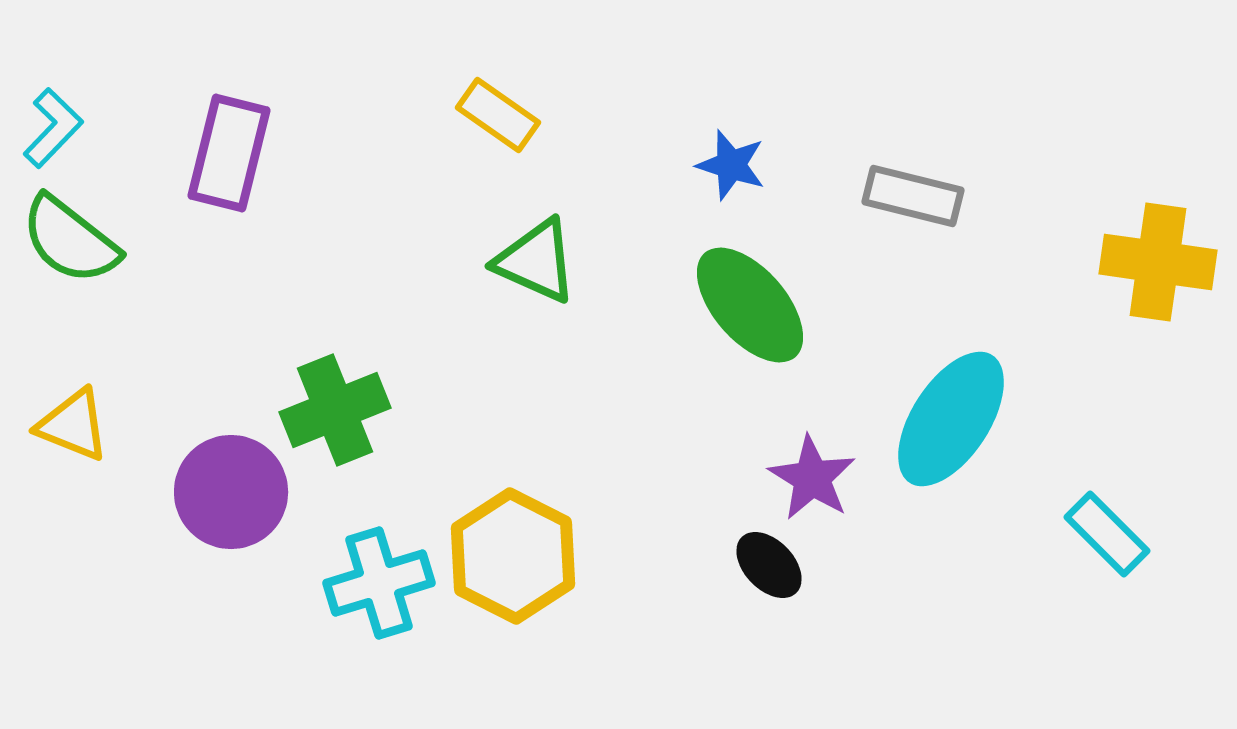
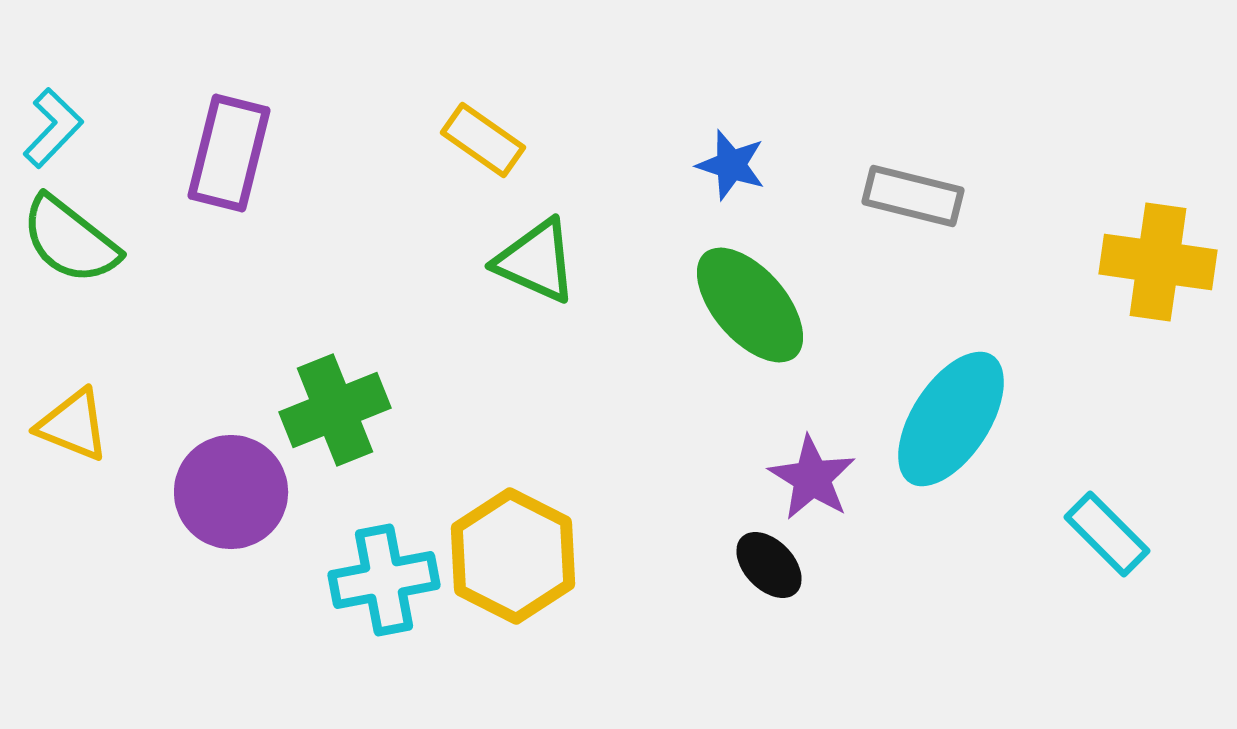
yellow rectangle: moved 15 px left, 25 px down
cyan cross: moved 5 px right, 3 px up; rotated 6 degrees clockwise
